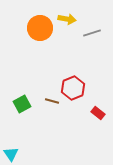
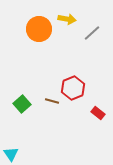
orange circle: moved 1 px left, 1 px down
gray line: rotated 24 degrees counterclockwise
green square: rotated 12 degrees counterclockwise
